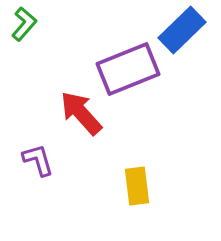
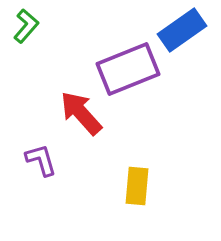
green L-shape: moved 2 px right, 2 px down
blue rectangle: rotated 9 degrees clockwise
purple L-shape: moved 3 px right
yellow rectangle: rotated 12 degrees clockwise
